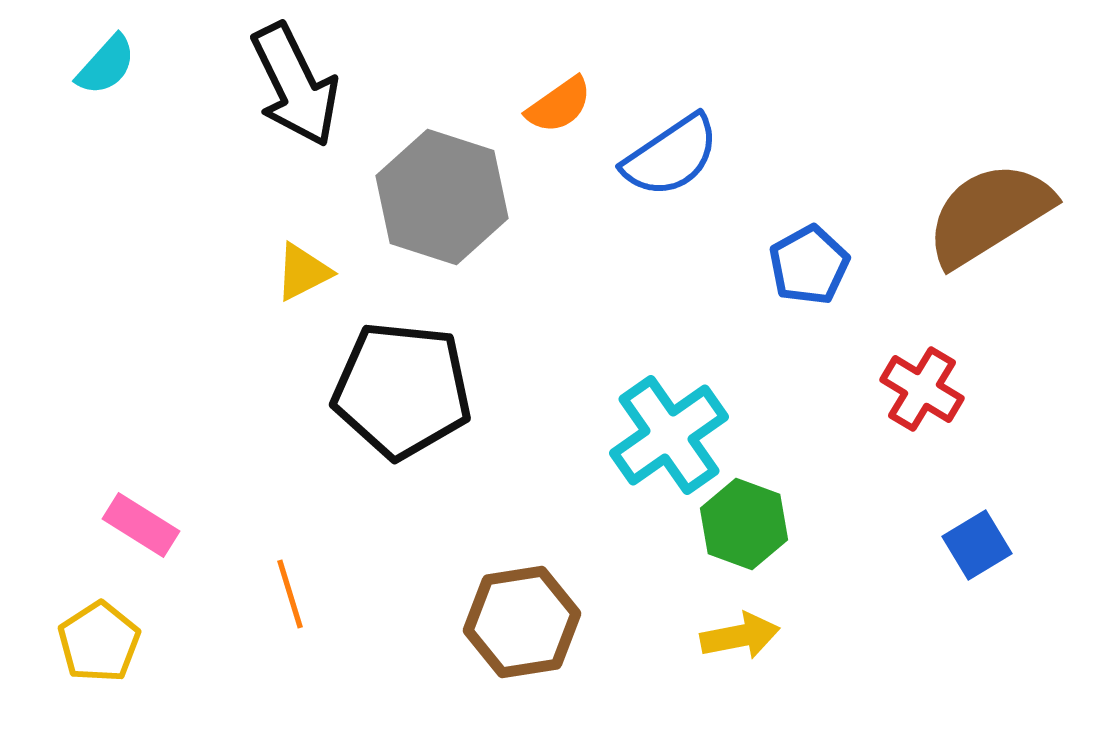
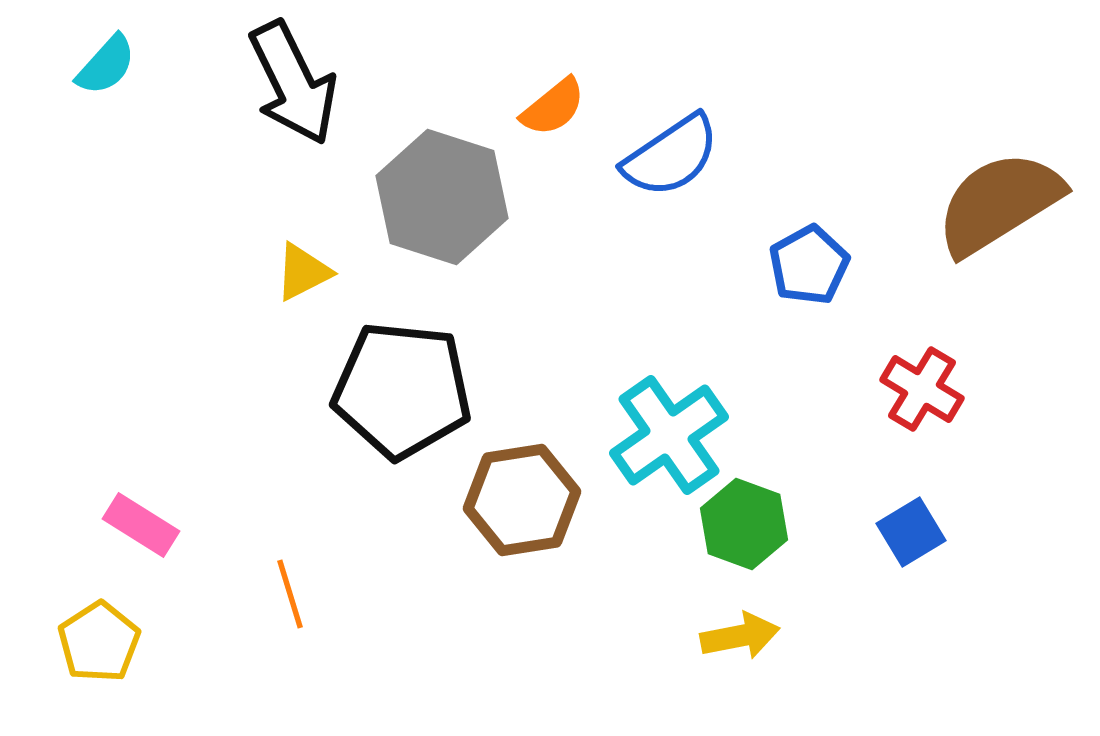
black arrow: moved 2 px left, 2 px up
orange semicircle: moved 6 px left, 2 px down; rotated 4 degrees counterclockwise
brown semicircle: moved 10 px right, 11 px up
blue square: moved 66 px left, 13 px up
brown hexagon: moved 122 px up
